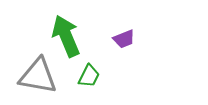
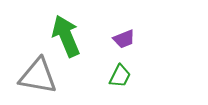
green trapezoid: moved 31 px right
